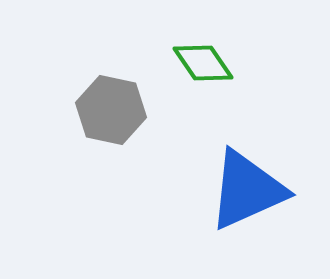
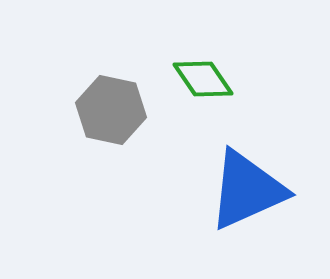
green diamond: moved 16 px down
